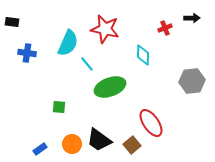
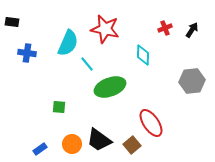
black arrow: moved 12 px down; rotated 56 degrees counterclockwise
